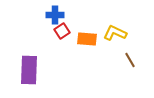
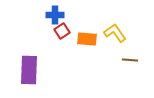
yellow L-shape: rotated 30 degrees clockwise
brown line: rotated 56 degrees counterclockwise
